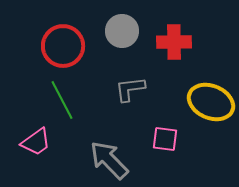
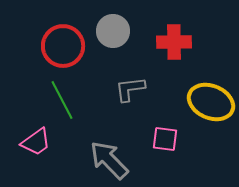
gray circle: moved 9 px left
